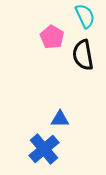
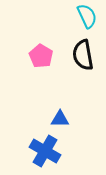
cyan semicircle: moved 2 px right
pink pentagon: moved 11 px left, 19 px down
blue cross: moved 1 px right, 2 px down; rotated 20 degrees counterclockwise
